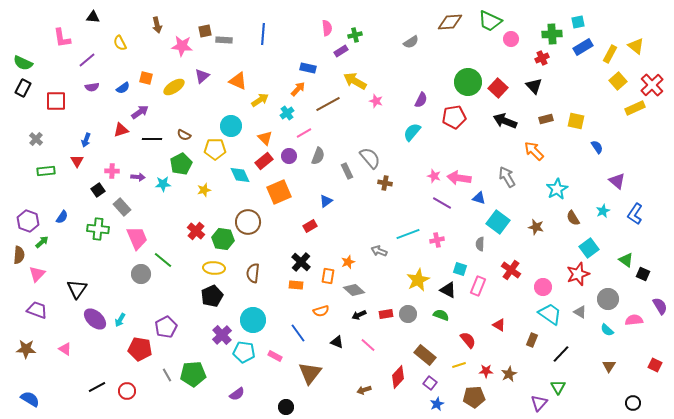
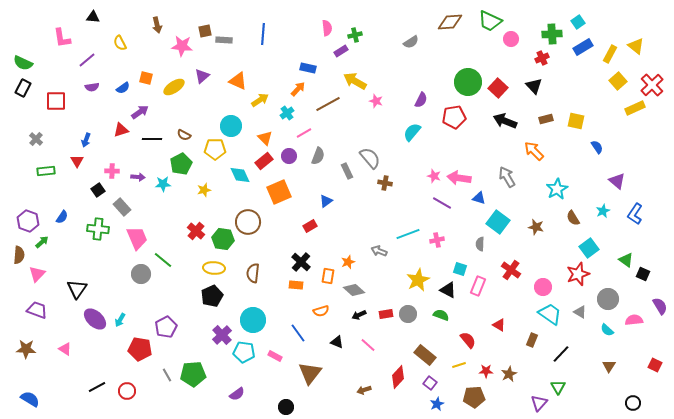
cyan square at (578, 22): rotated 24 degrees counterclockwise
